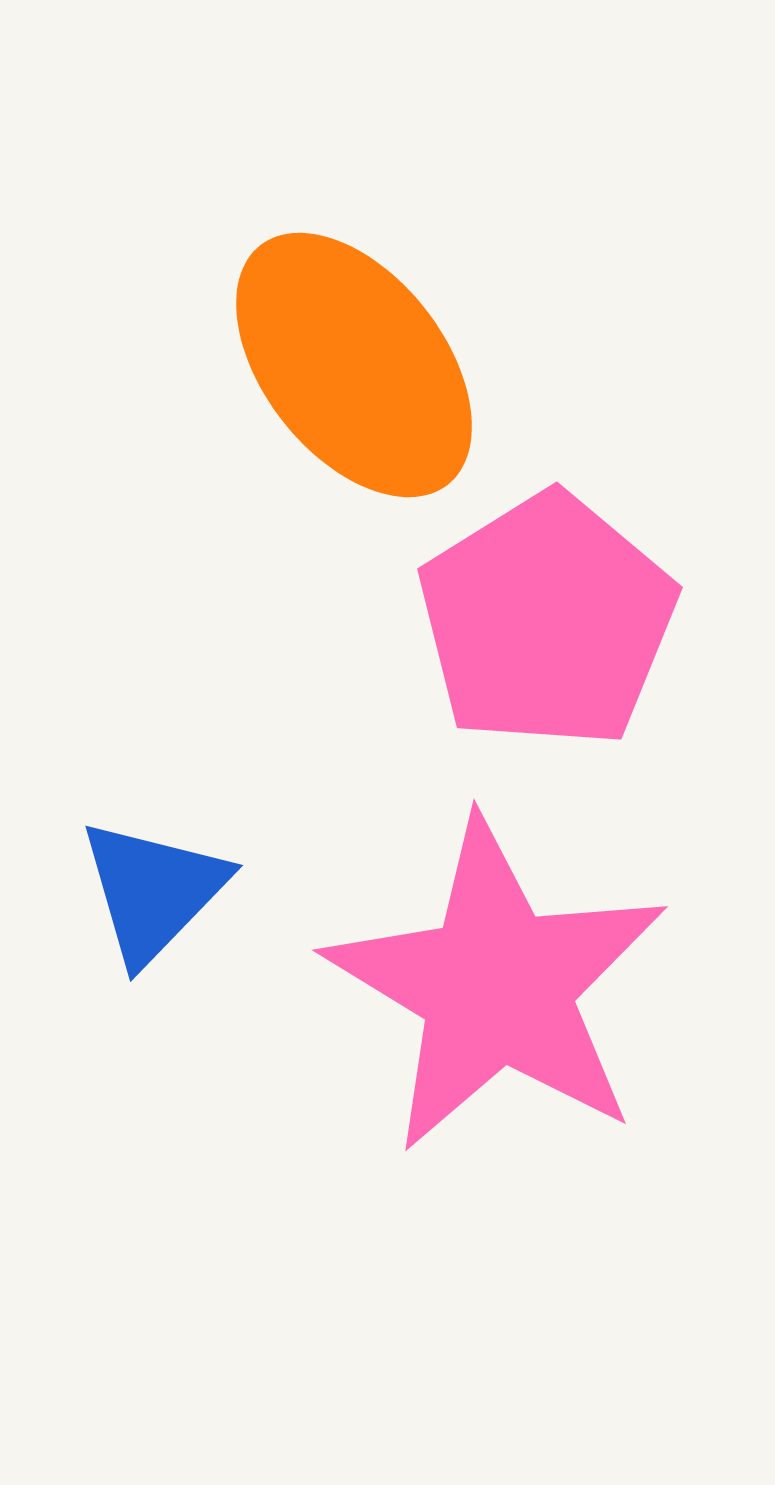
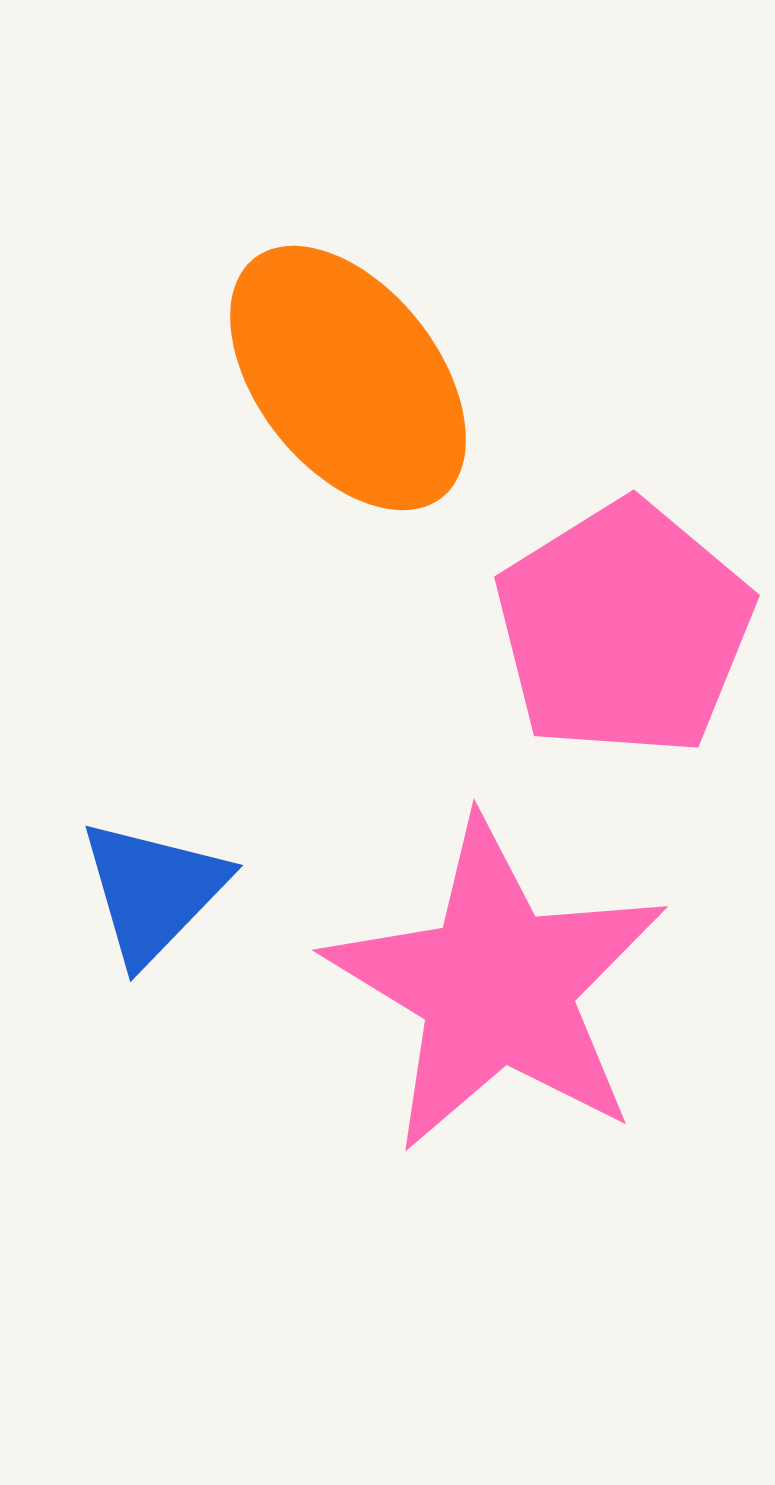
orange ellipse: moved 6 px left, 13 px down
pink pentagon: moved 77 px right, 8 px down
